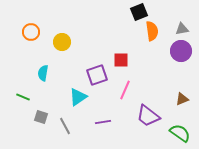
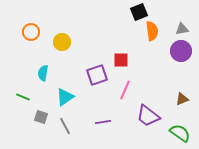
cyan triangle: moved 13 px left
